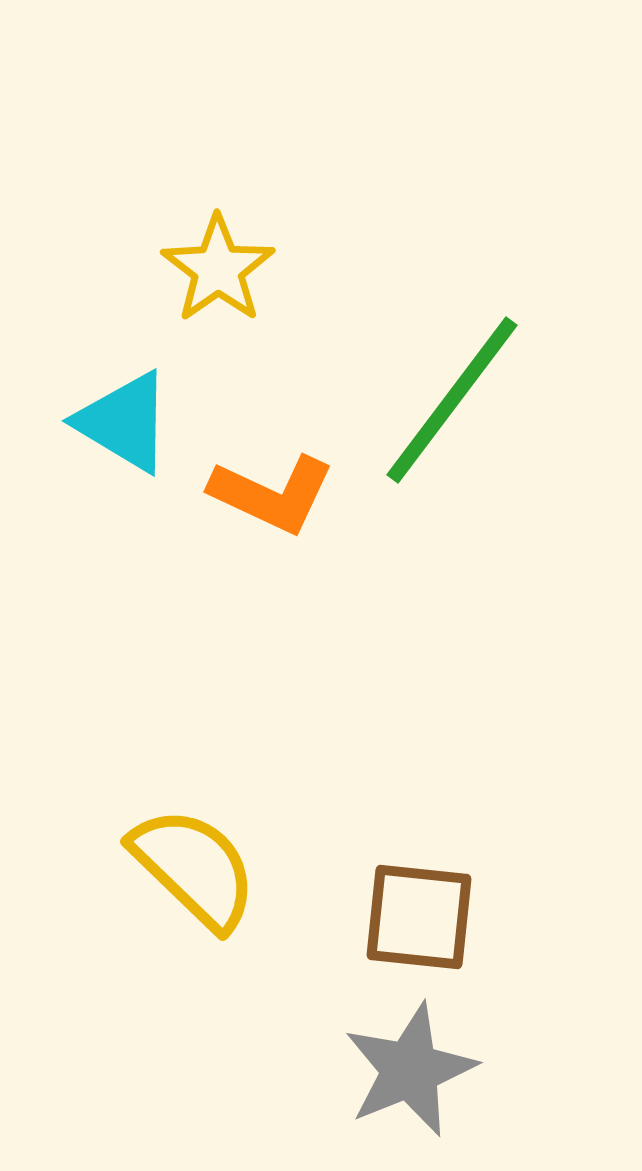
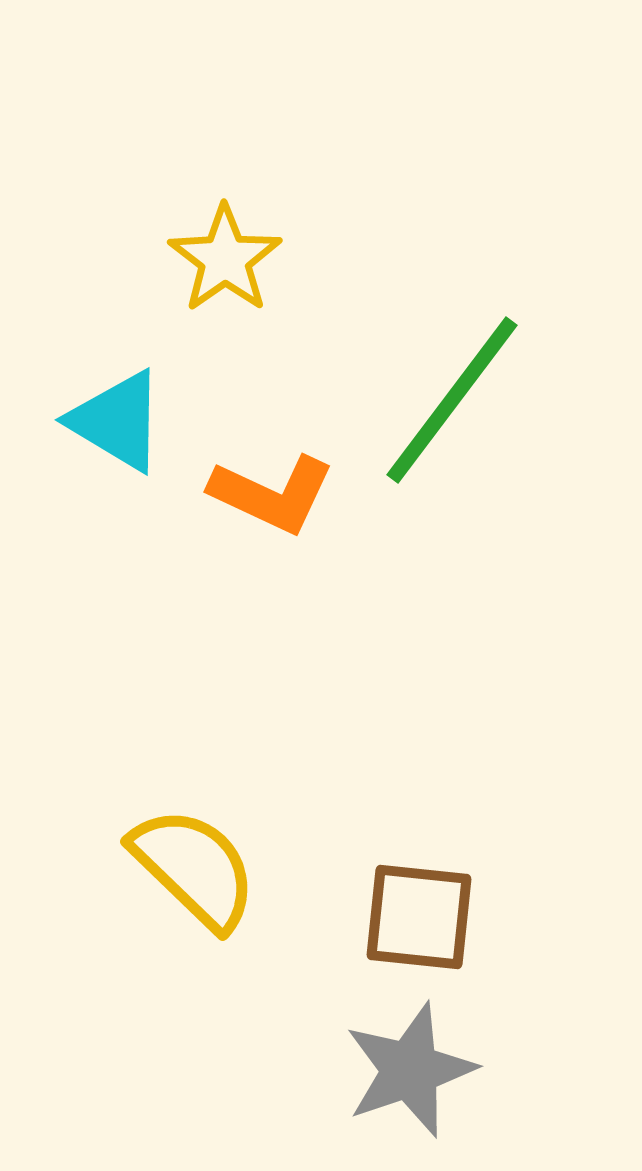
yellow star: moved 7 px right, 10 px up
cyan triangle: moved 7 px left, 1 px up
gray star: rotated 3 degrees clockwise
